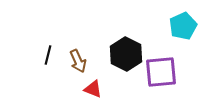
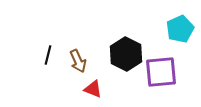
cyan pentagon: moved 3 px left, 3 px down
